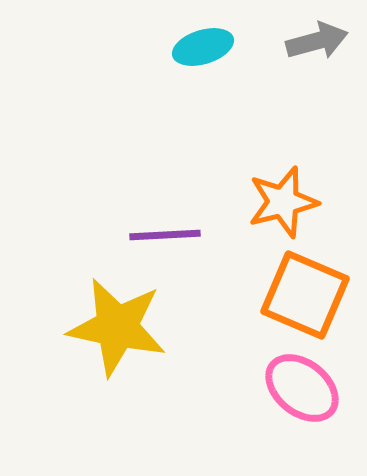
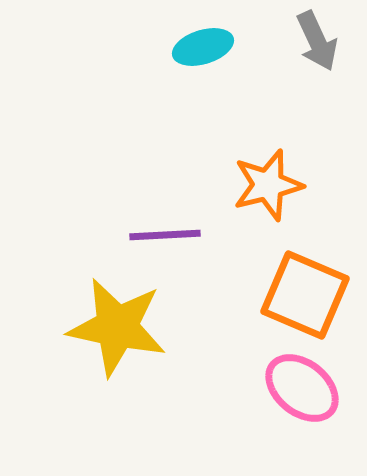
gray arrow: rotated 80 degrees clockwise
orange star: moved 15 px left, 17 px up
